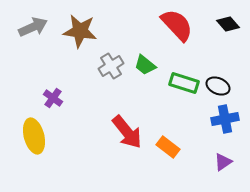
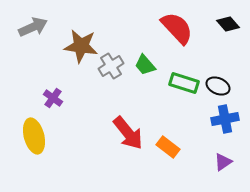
red semicircle: moved 3 px down
brown star: moved 1 px right, 15 px down
green trapezoid: rotated 10 degrees clockwise
red arrow: moved 1 px right, 1 px down
